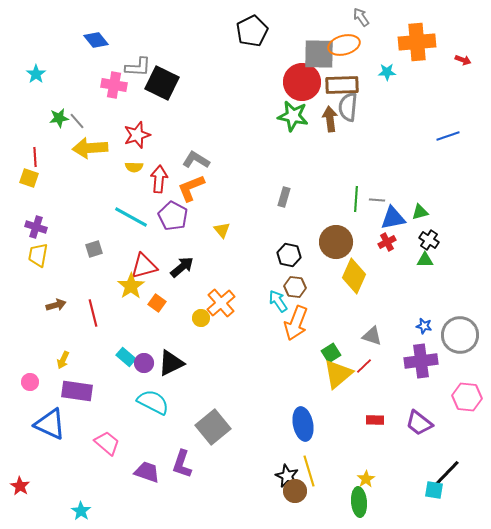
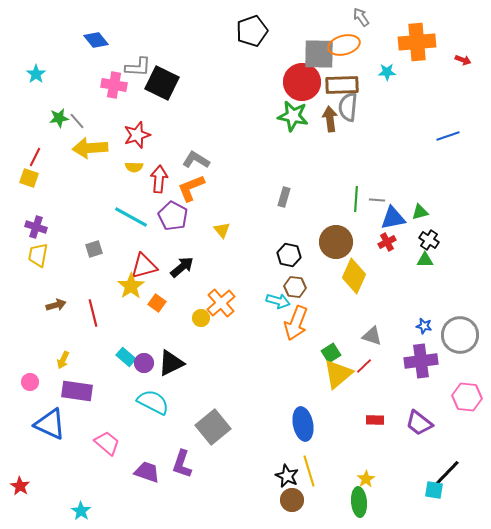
black pentagon at (252, 31): rotated 8 degrees clockwise
red line at (35, 157): rotated 30 degrees clockwise
cyan arrow at (278, 301): rotated 140 degrees clockwise
brown circle at (295, 491): moved 3 px left, 9 px down
